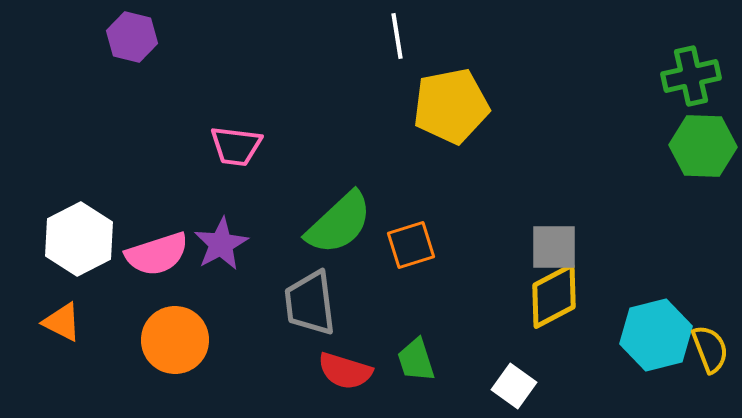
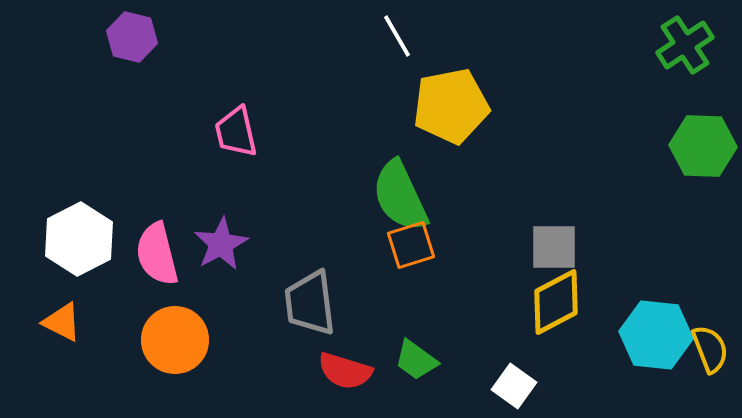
white line: rotated 21 degrees counterclockwise
green cross: moved 6 px left, 31 px up; rotated 20 degrees counterclockwise
pink trapezoid: moved 14 px up; rotated 70 degrees clockwise
green semicircle: moved 61 px right, 27 px up; rotated 108 degrees clockwise
pink semicircle: rotated 94 degrees clockwise
yellow diamond: moved 2 px right, 6 px down
cyan hexagon: rotated 20 degrees clockwise
green trapezoid: rotated 36 degrees counterclockwise
